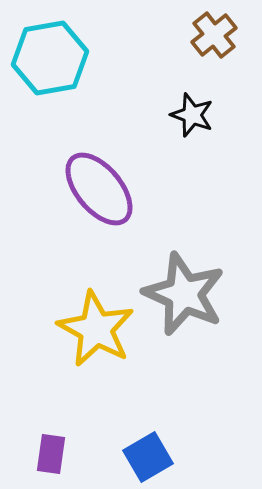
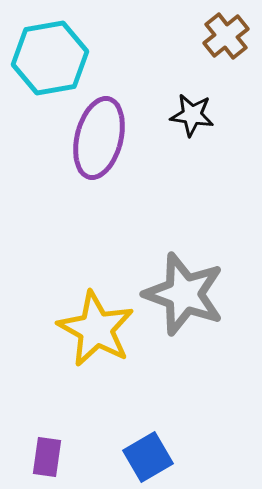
brown cross: moved 12 px right, 1 px down
black star: rotated 12 degrees counterclockwise
purple ellipse: moved 51 px up; rotated 54 degrees clockwise
gray star: rotated 4 degrees counterclockwise
purple rectangle: moved 4 px left, 3 px down
